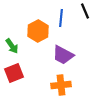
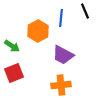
green arrow: rotated 21 degrees counterclockwise
